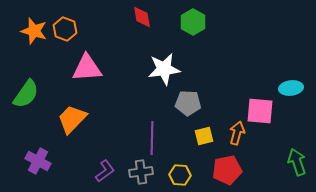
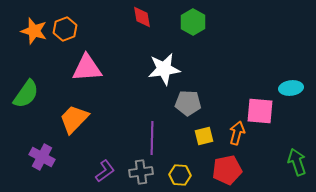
orange hexagon: rotated 20 degrees clockwise
orange trapezoid: moved 2 px right
purple cross: moved 4 px right, 4 px up
